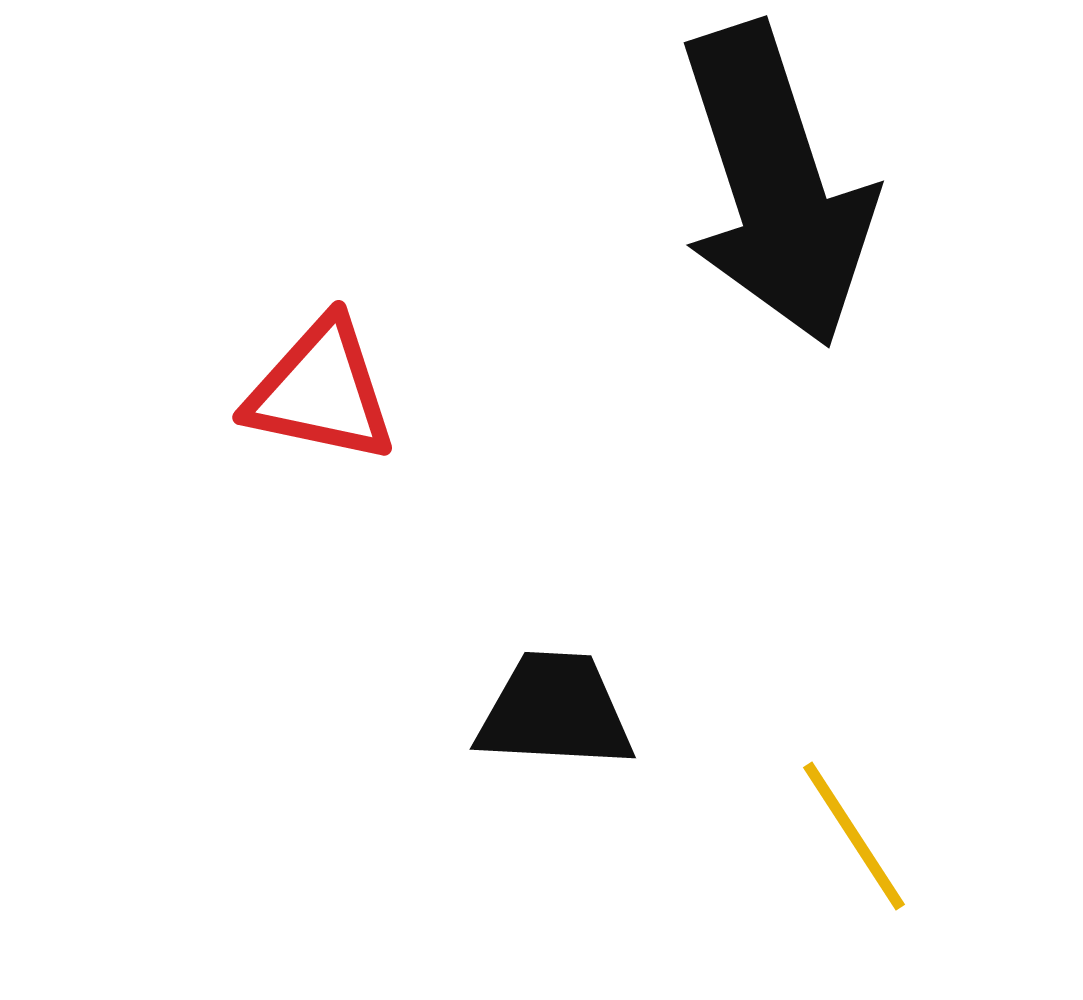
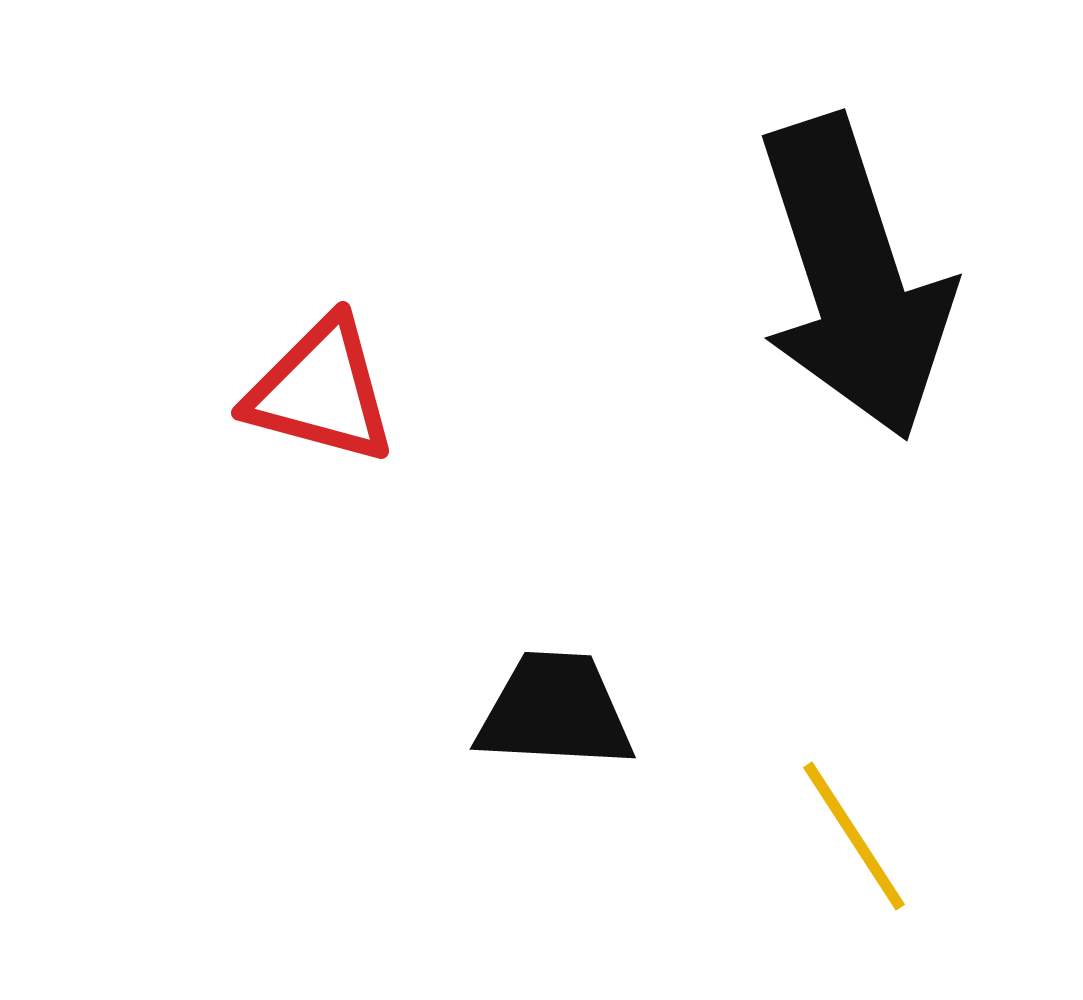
black arrow: moved 78 px right, 93 px down
red triangle: rotated 3 degrees clockwise
